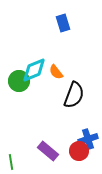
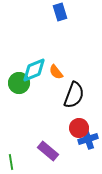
blue rectangle: moved 3 px left, 11 px up
green circle: moved 2 px down
red circle: moved 23 px up
